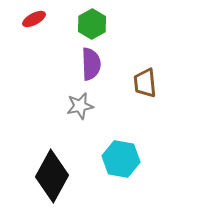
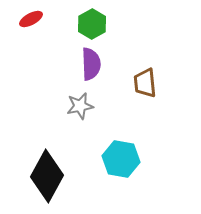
red ellipse: moved 3 px left
black diamond: moved 5 px left
